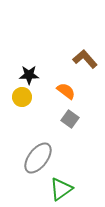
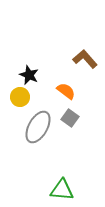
black star: rotated 24 degrees clockwise
yellow circle: moved 2 px left
gray square: moved 1 px up
gray ellipse: moved 31 px up; rotated 8 degrees counterclockwise
green triangle: moved 1 px right, 1 px down; rotated 40 degrees clockwise
